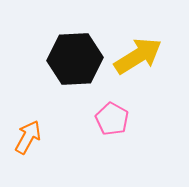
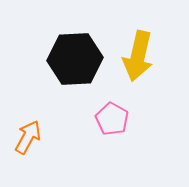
yellow arrow: rotated 135 degrees clockwise
